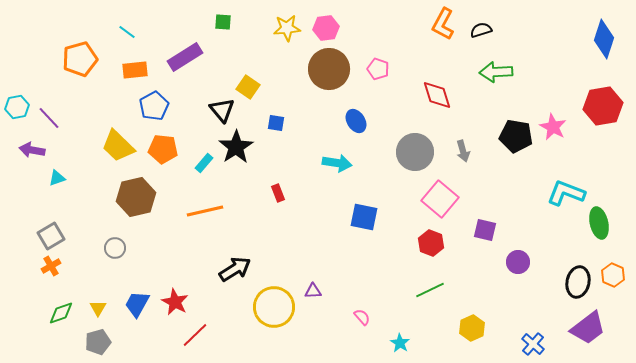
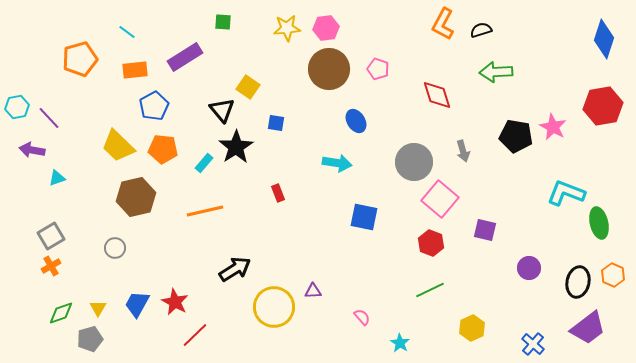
gray circle at (415, 152): moved 1 px left, 10 px down
purple circle at (518, 262): moved 11 px right, 6 px down
gray pentagon at (98, 342): moved 8 px left, 3 px up
